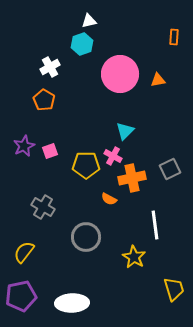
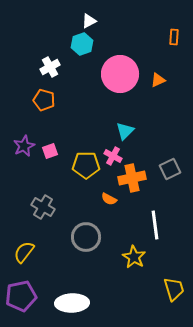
white triangle: rotated 14 degrees counterclockwise
orange triangle: rotated 14 degrees counterclockwise
orange pentagon: rotated 15 degrees counterclockwise
